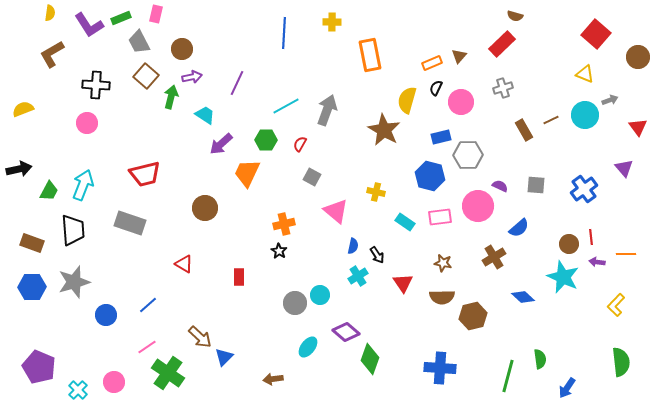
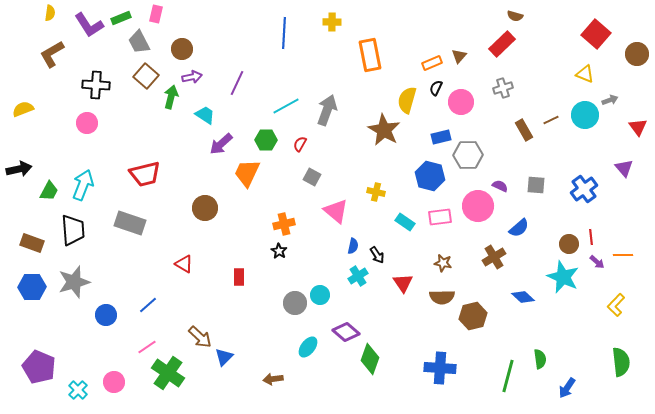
brown circle at (638, 57): moved 1 px left, 3 px up
orange line at (626, 254): moved 3 px left, 1 px down
purple arrow at (597, 262): rotated 147 degrees counterclockwise
